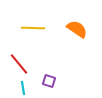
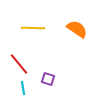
purple square: moved 1 px left, 2 px up
